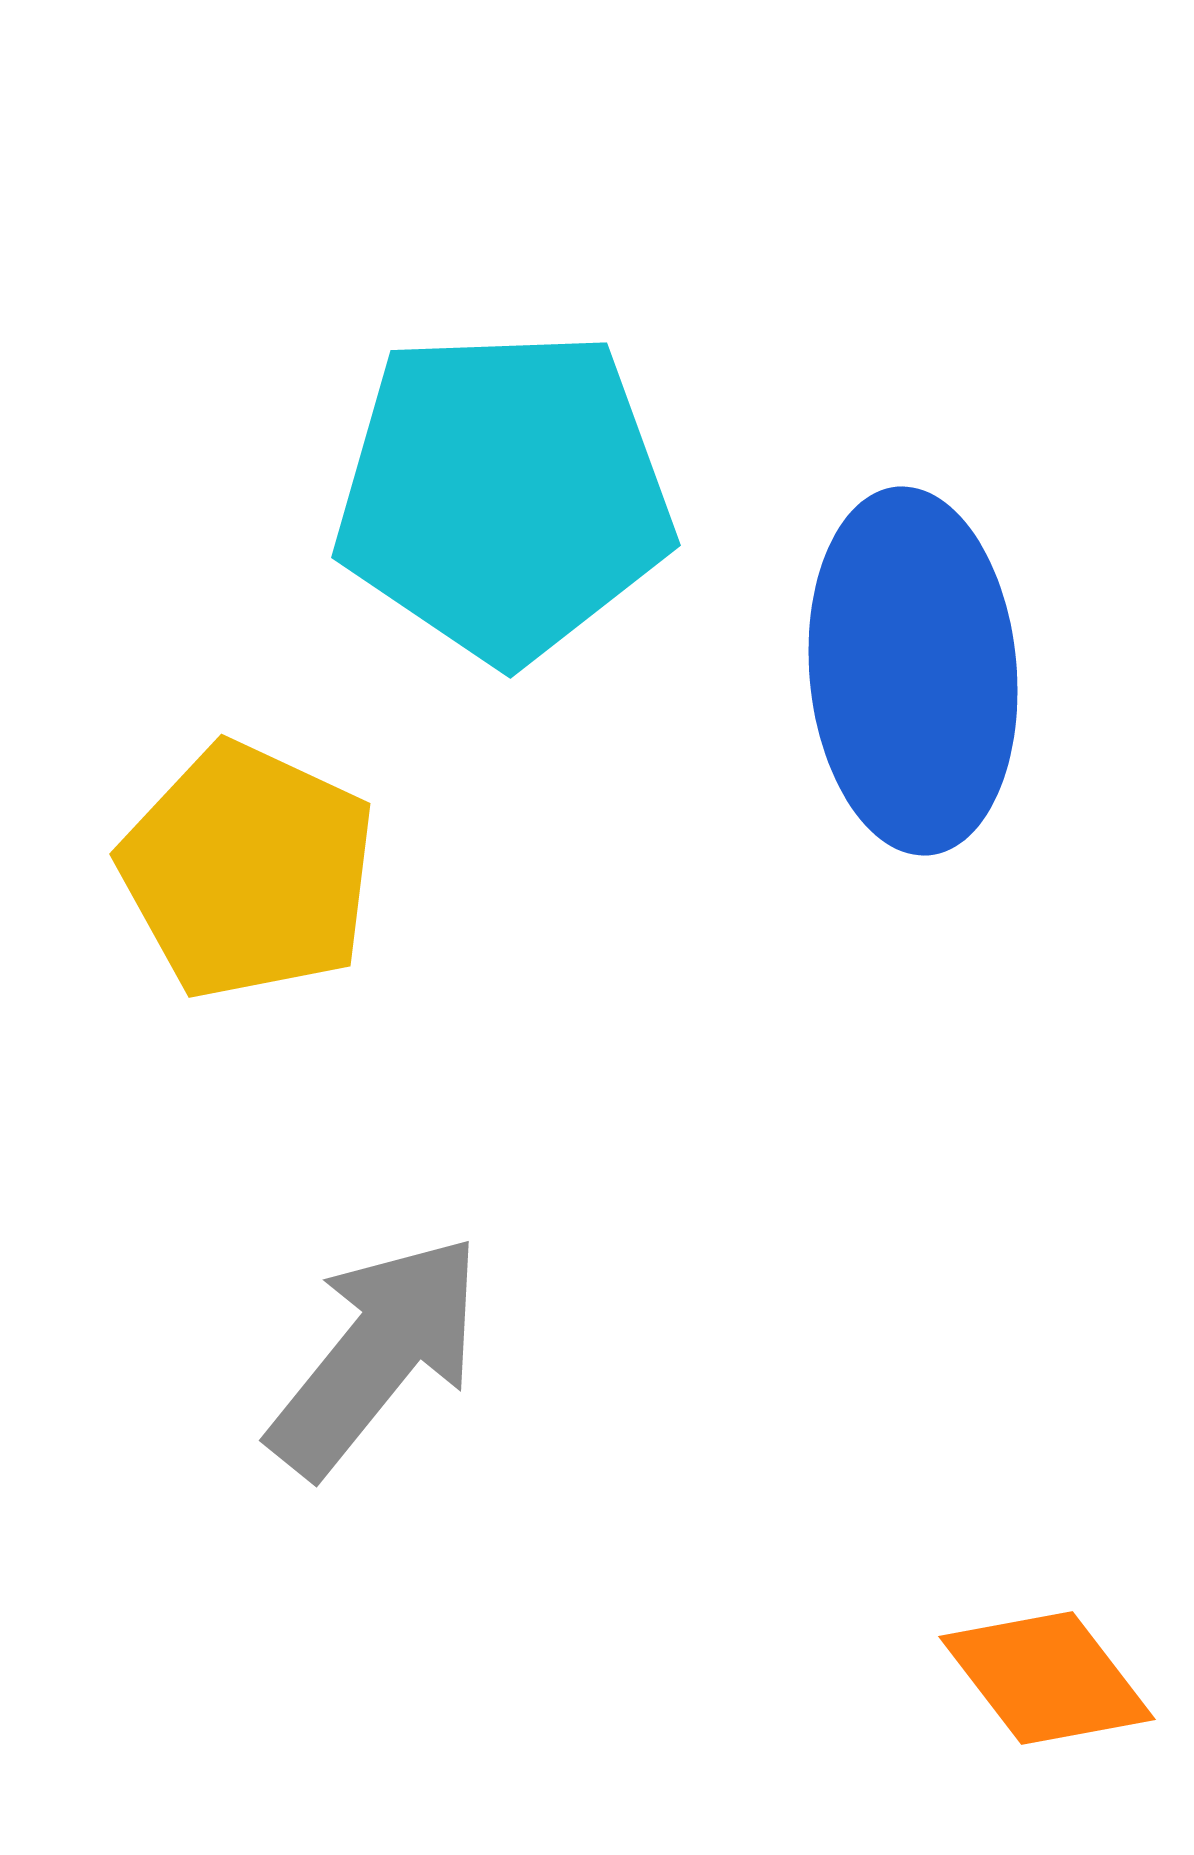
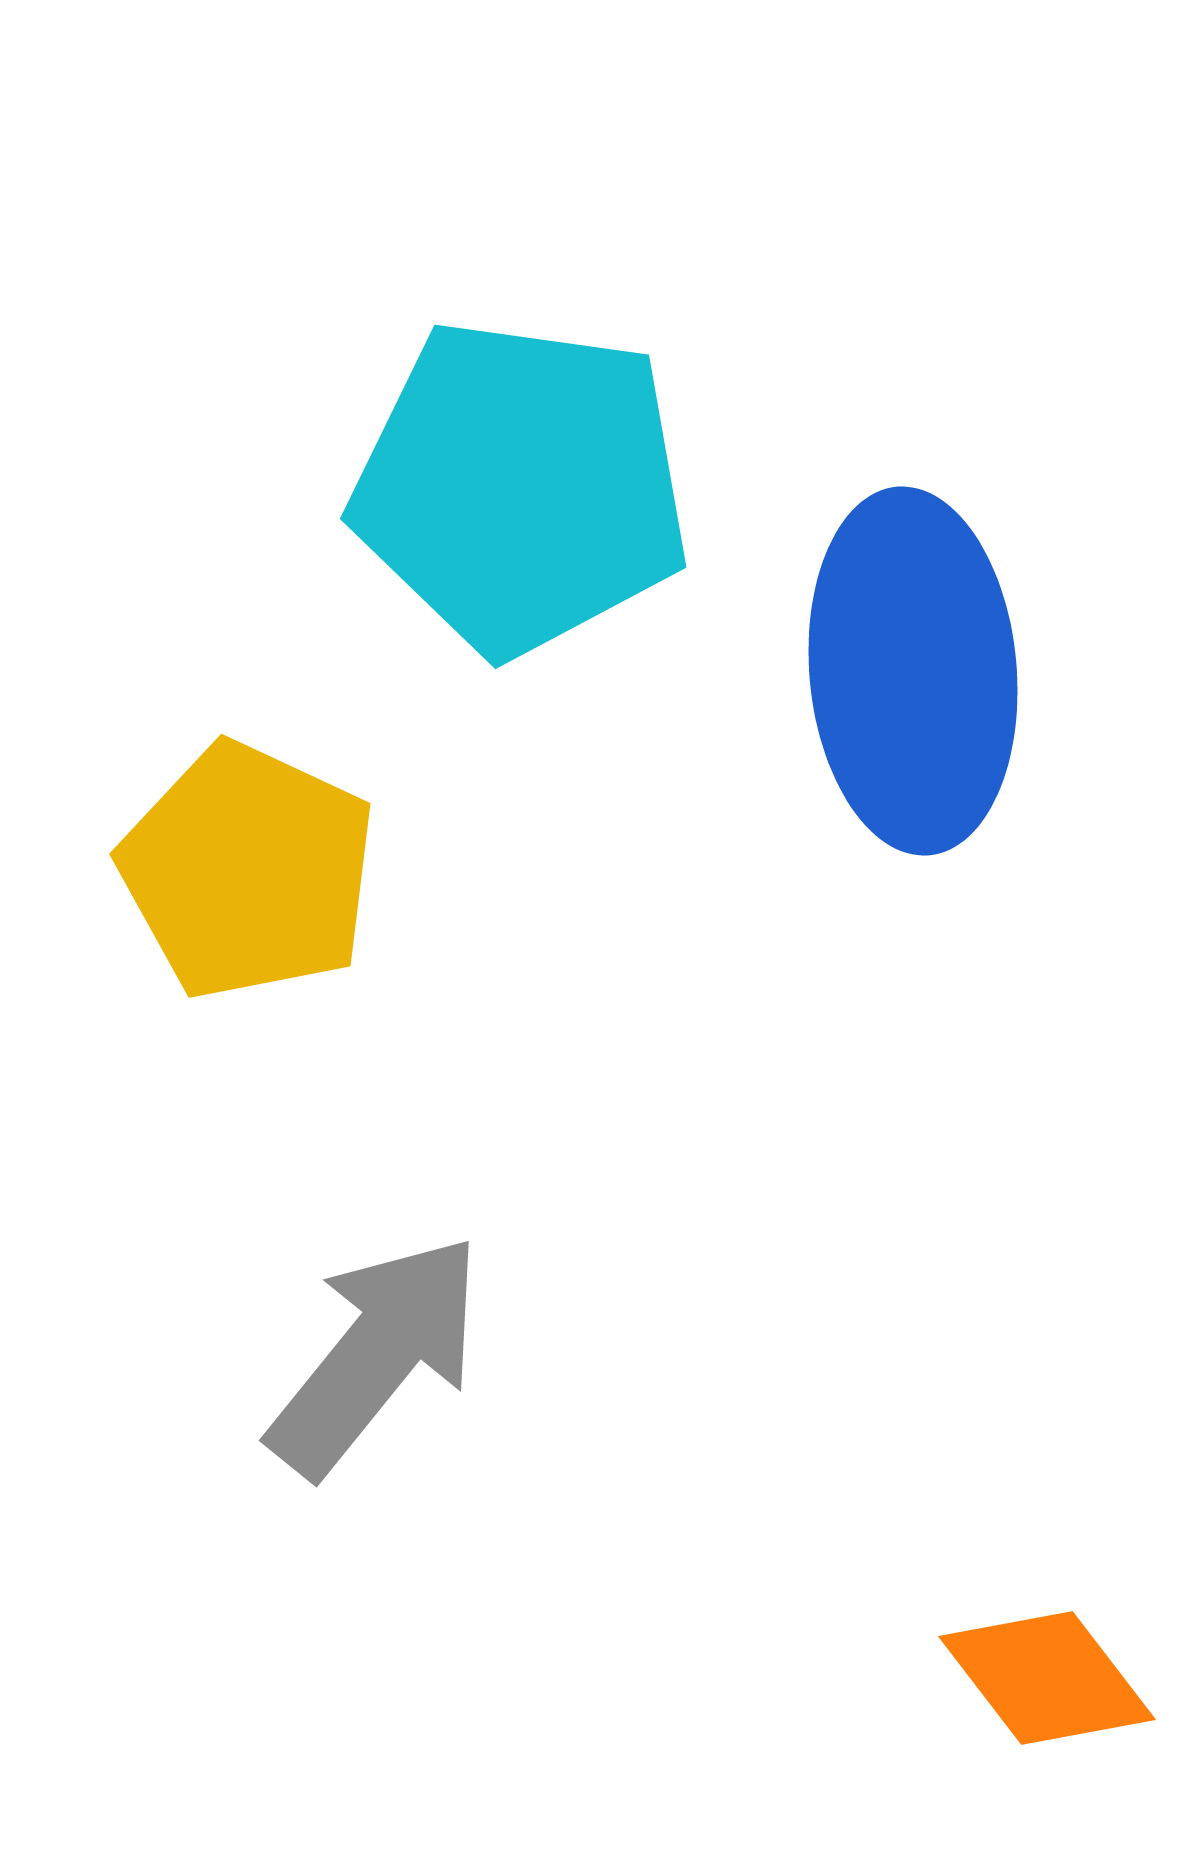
cyan pentagon: moved 17 px right, 8 px up; rotated 10 degrees clockwise
